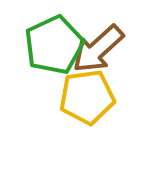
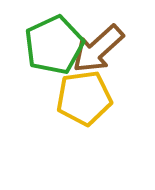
yellow pentagon: moved 3 px left, 1 px down
